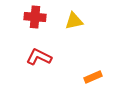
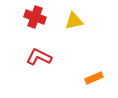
red cross: rotated 15 degrees clockwise
orange rectangle: moved 1 px right, 1 px down
